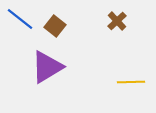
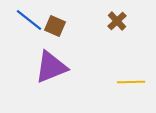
blue line: moved 9 px right, 1 px down
brown square: rotated 15 degrees counterclockwise
purple triangle: moved 4 px right; rotated 9 degrees clockwise
